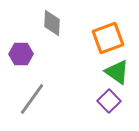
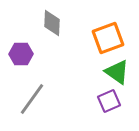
purple square: rotated 20 degrees clockwise
